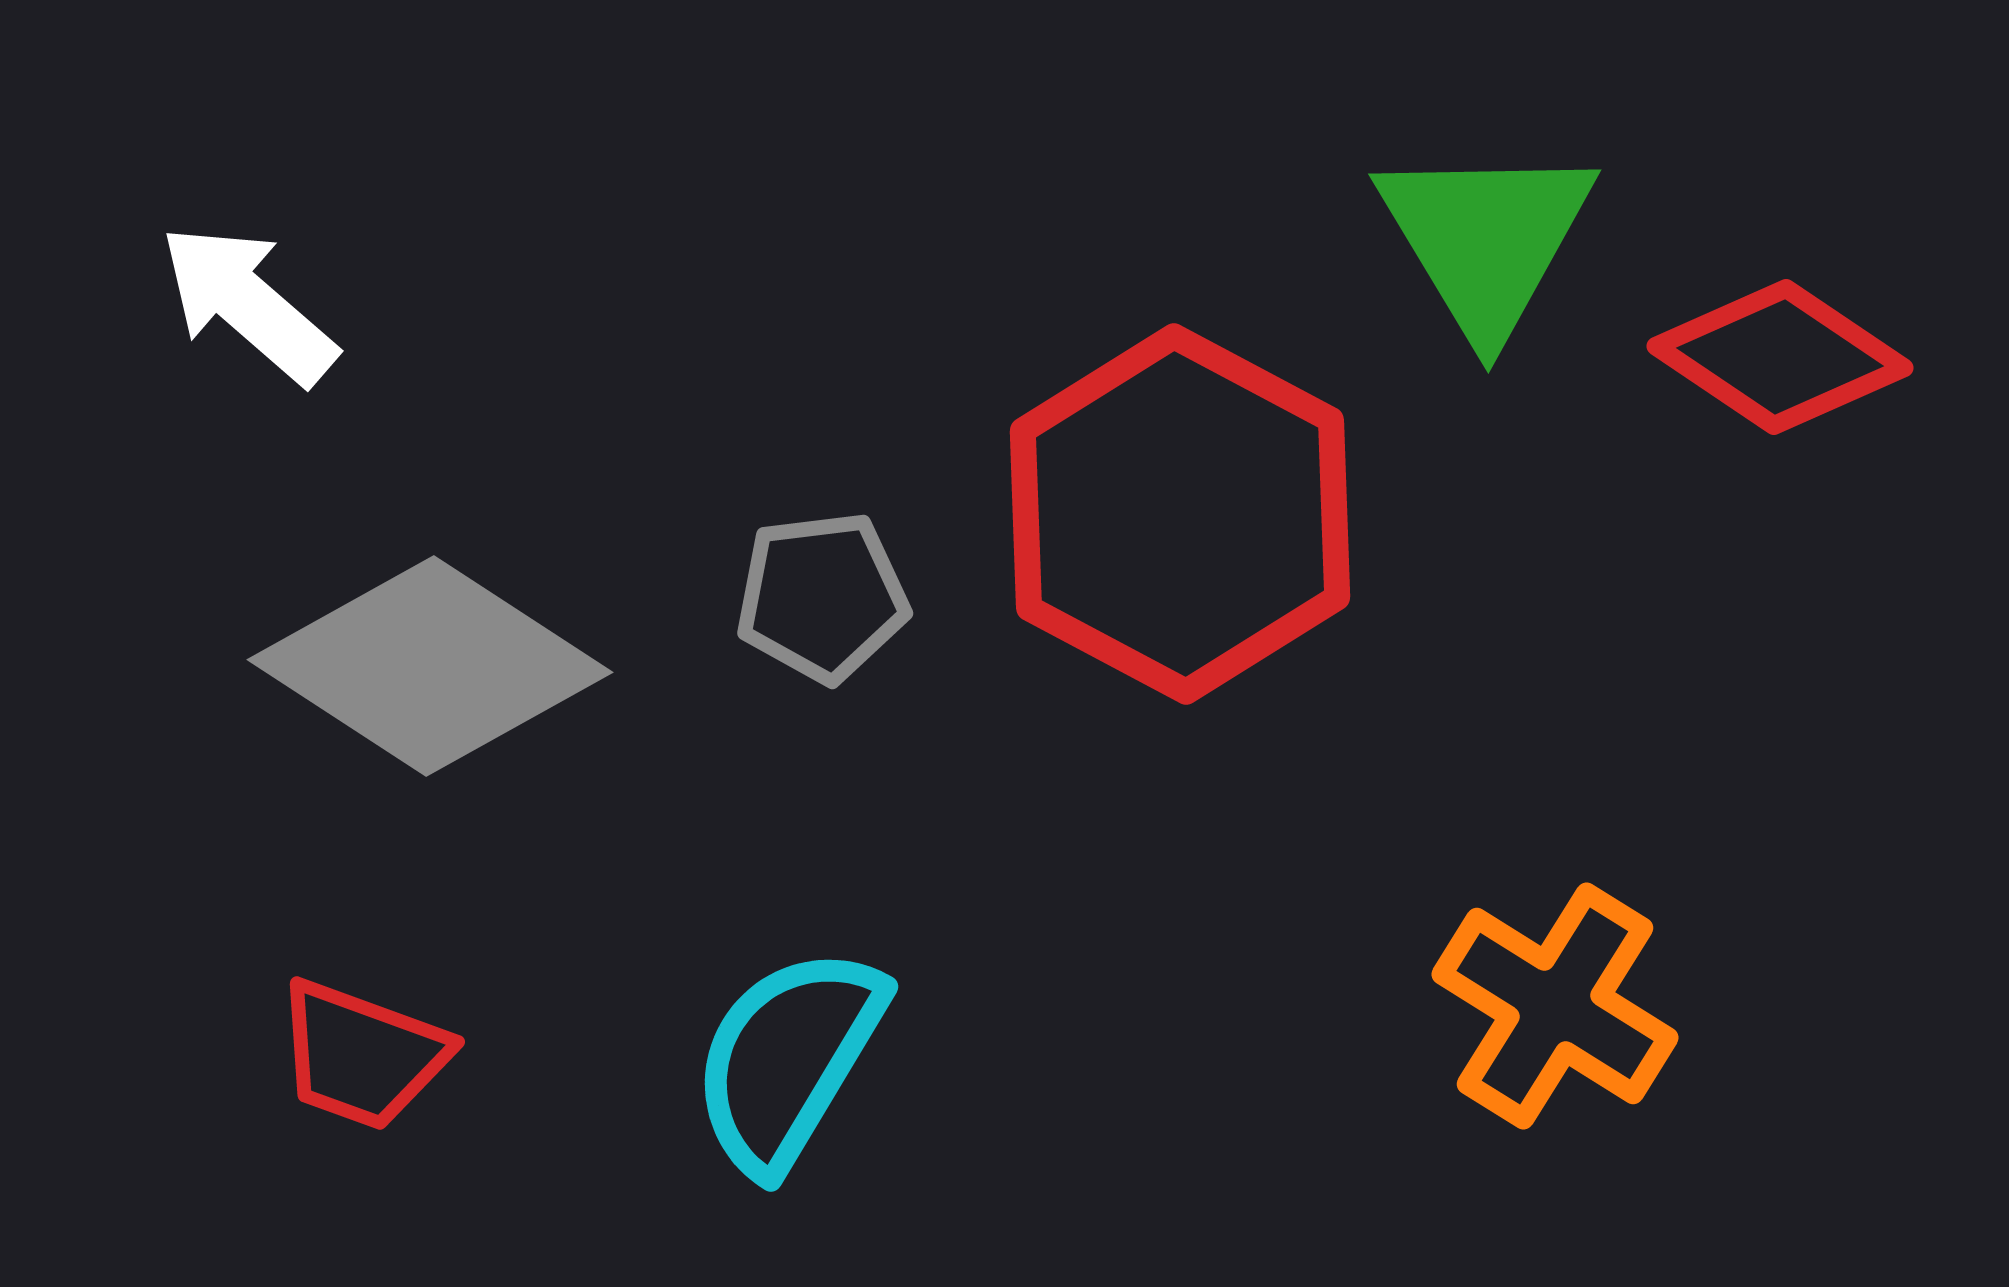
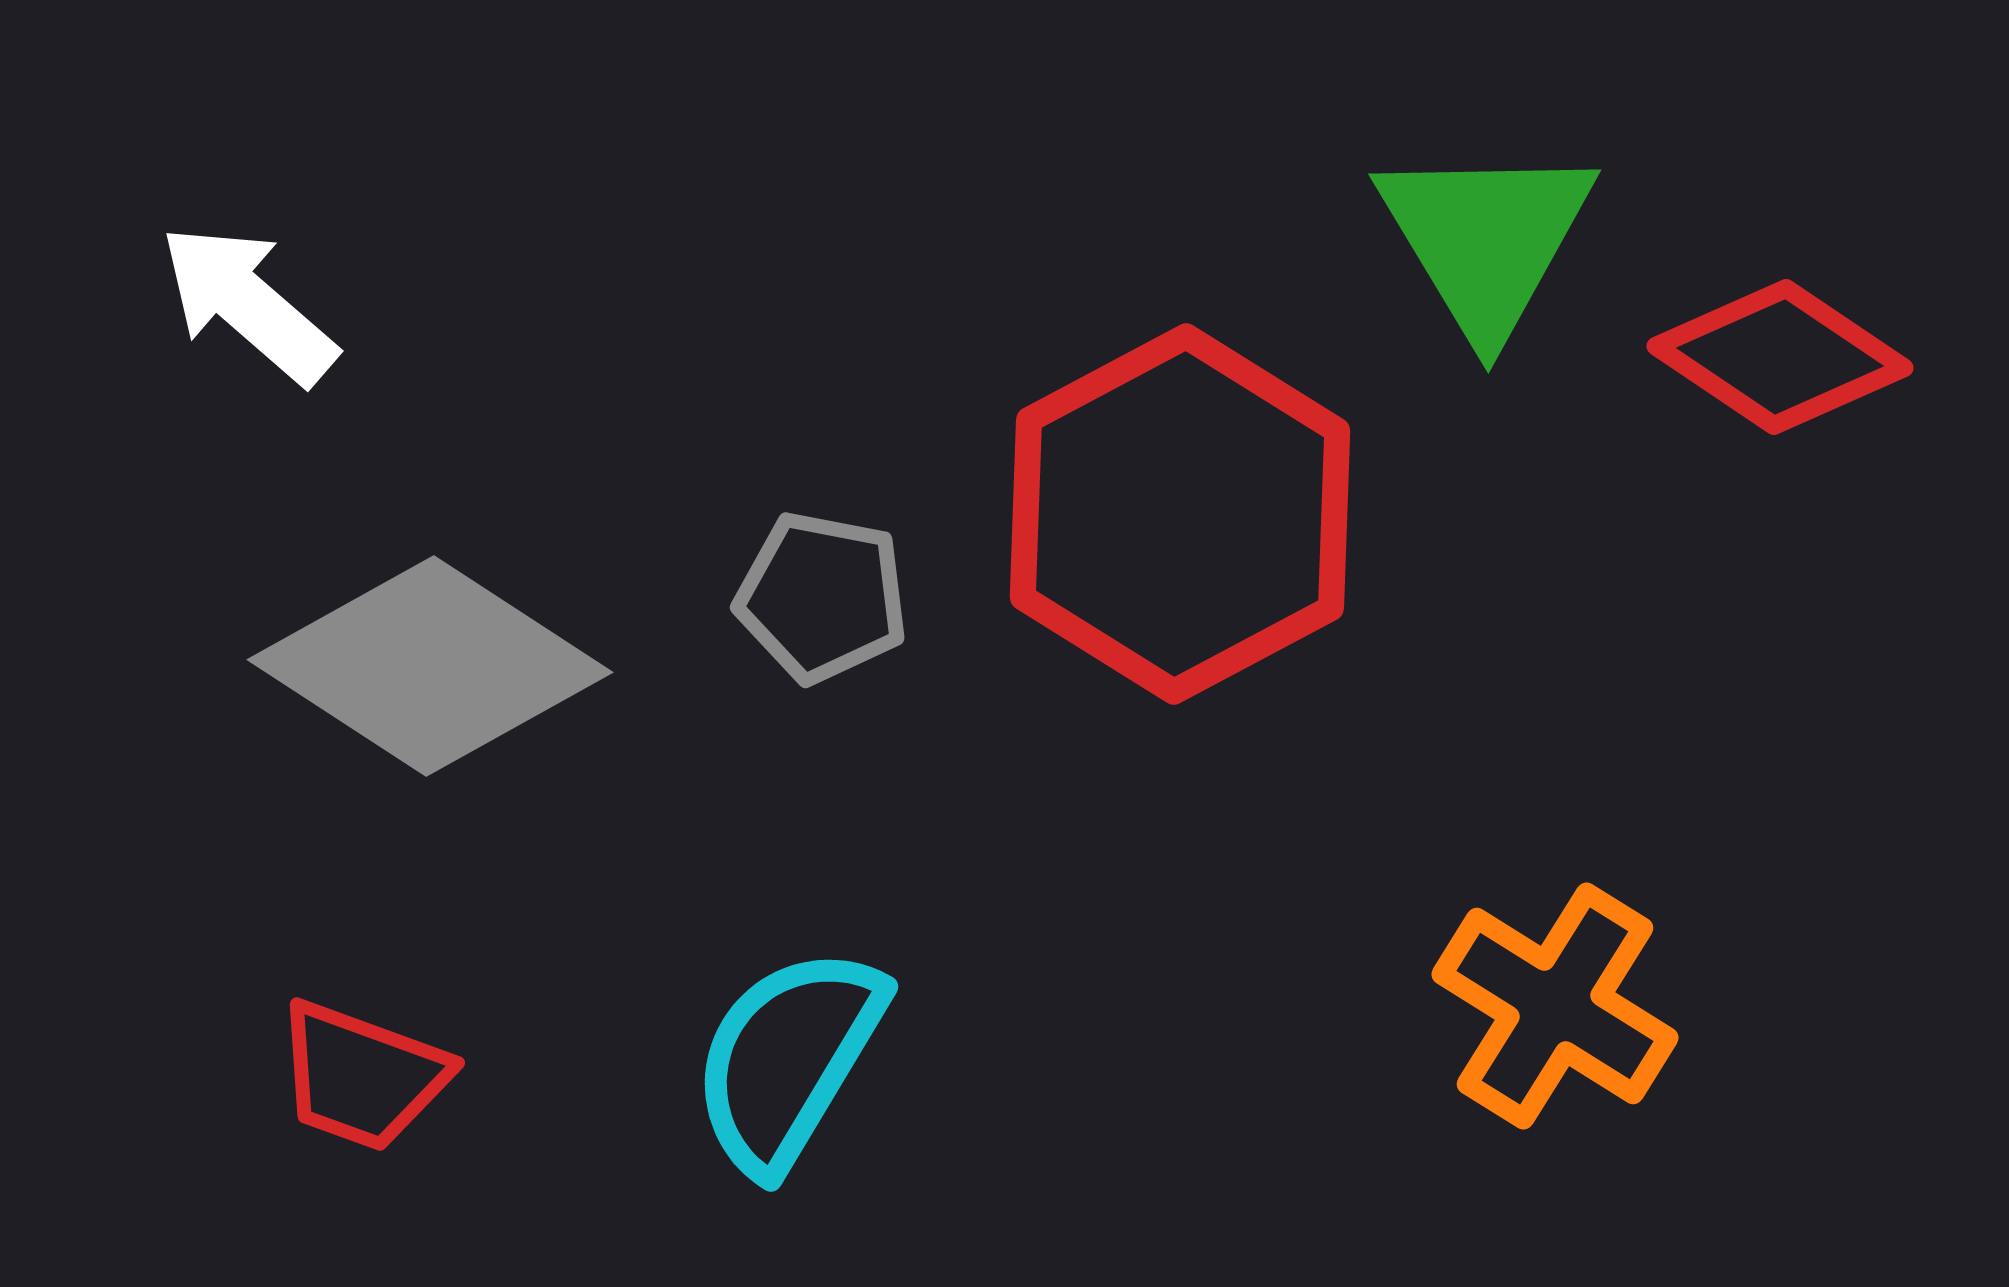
red hexagon: rotated 4 degrees clockwise
gray pentagon: rotated 18 degrees clockwise
red trapezoid: moved 21 px down
